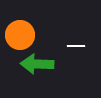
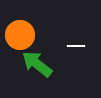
green arrow: rotated 36 degrees clockwise
